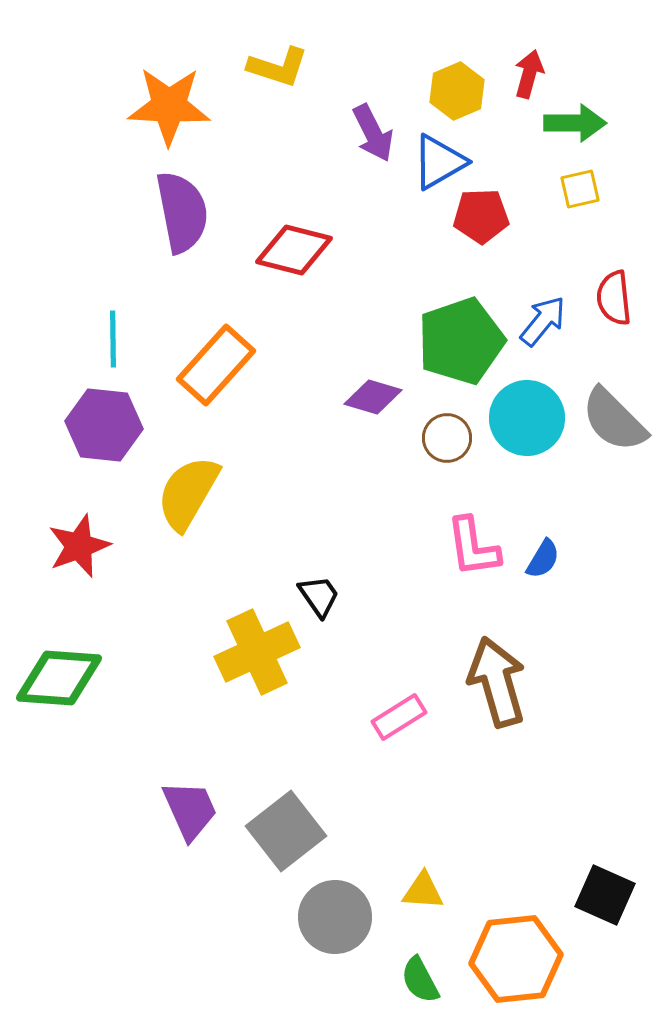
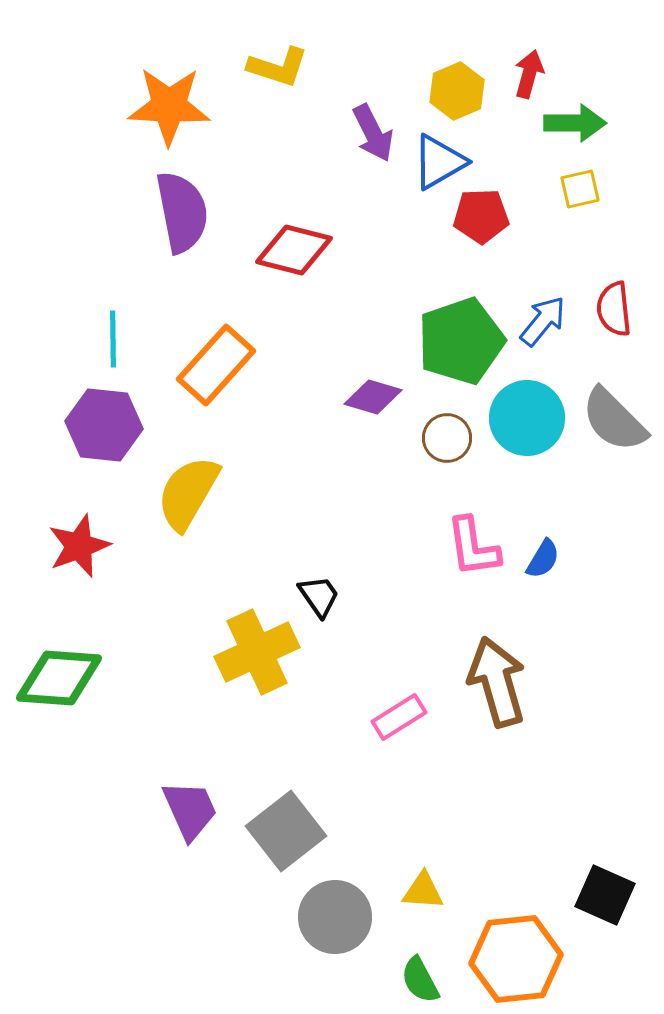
red semicircle: moved 11 px down
